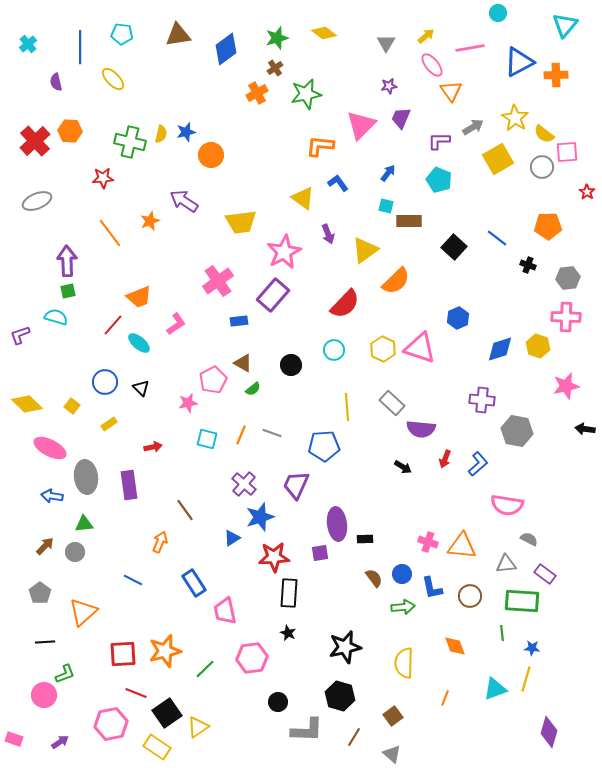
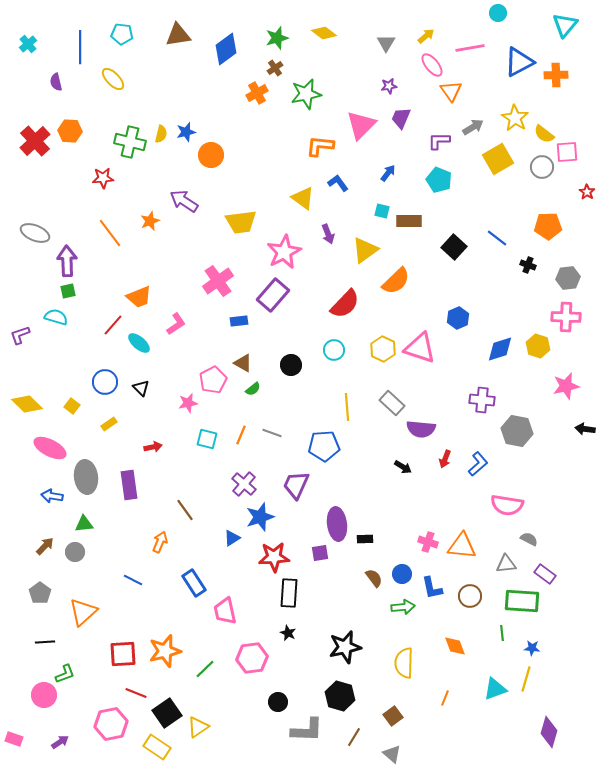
gray ellipse at (37, 201): moved 2 px left, 32 px down; rotated 44 degrees clockwise
cyan square at (386, 206): moved 4 px left, 5 px down
